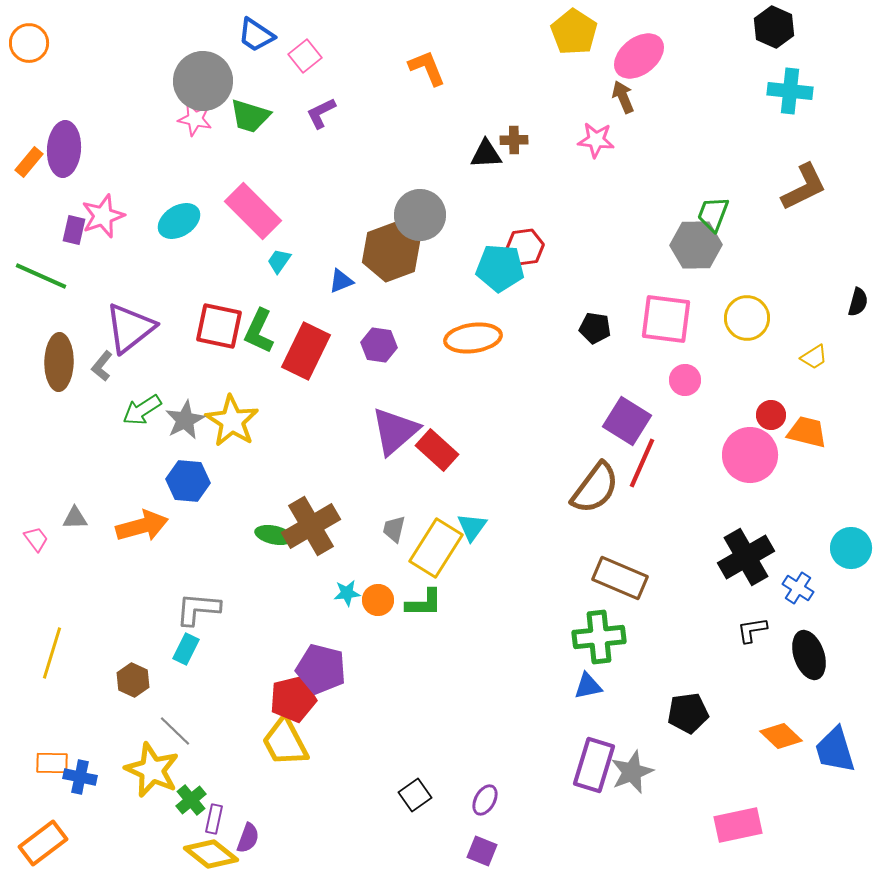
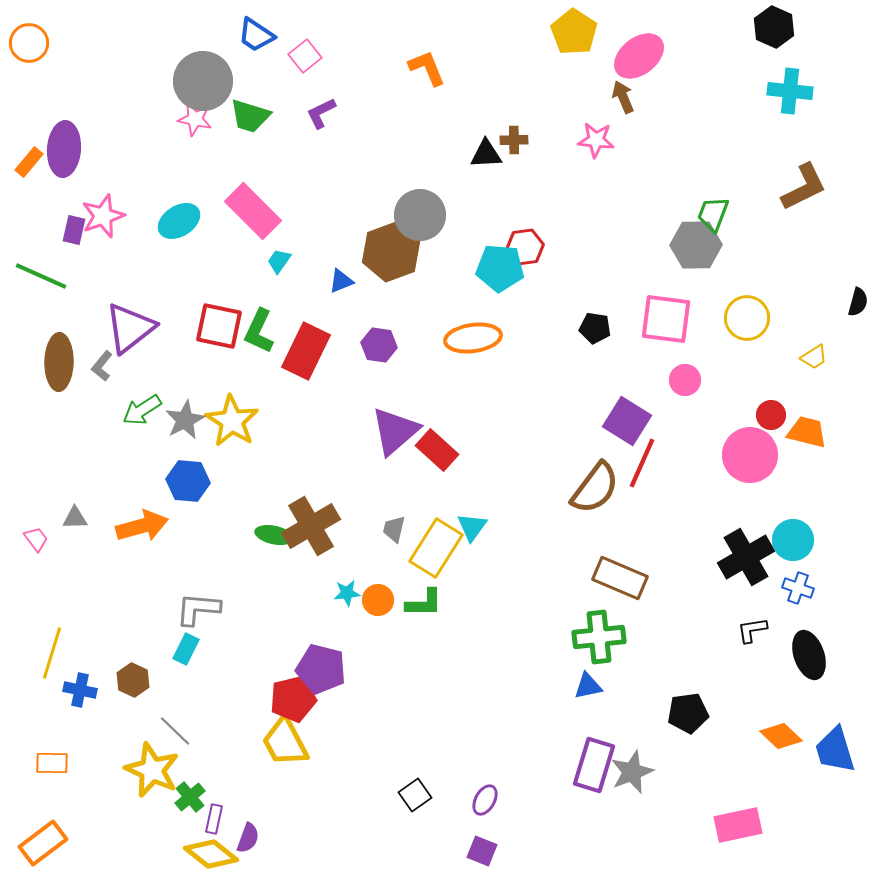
cyan circle at (851, 548): moved 58 px left, 8 px up
blue cross at (798, 588): rotated 12 degrees counterclockwise
blue cross at (80, 777): moved 87 px up
green cross at (191, 800): moved 1 px left, 3 px up
